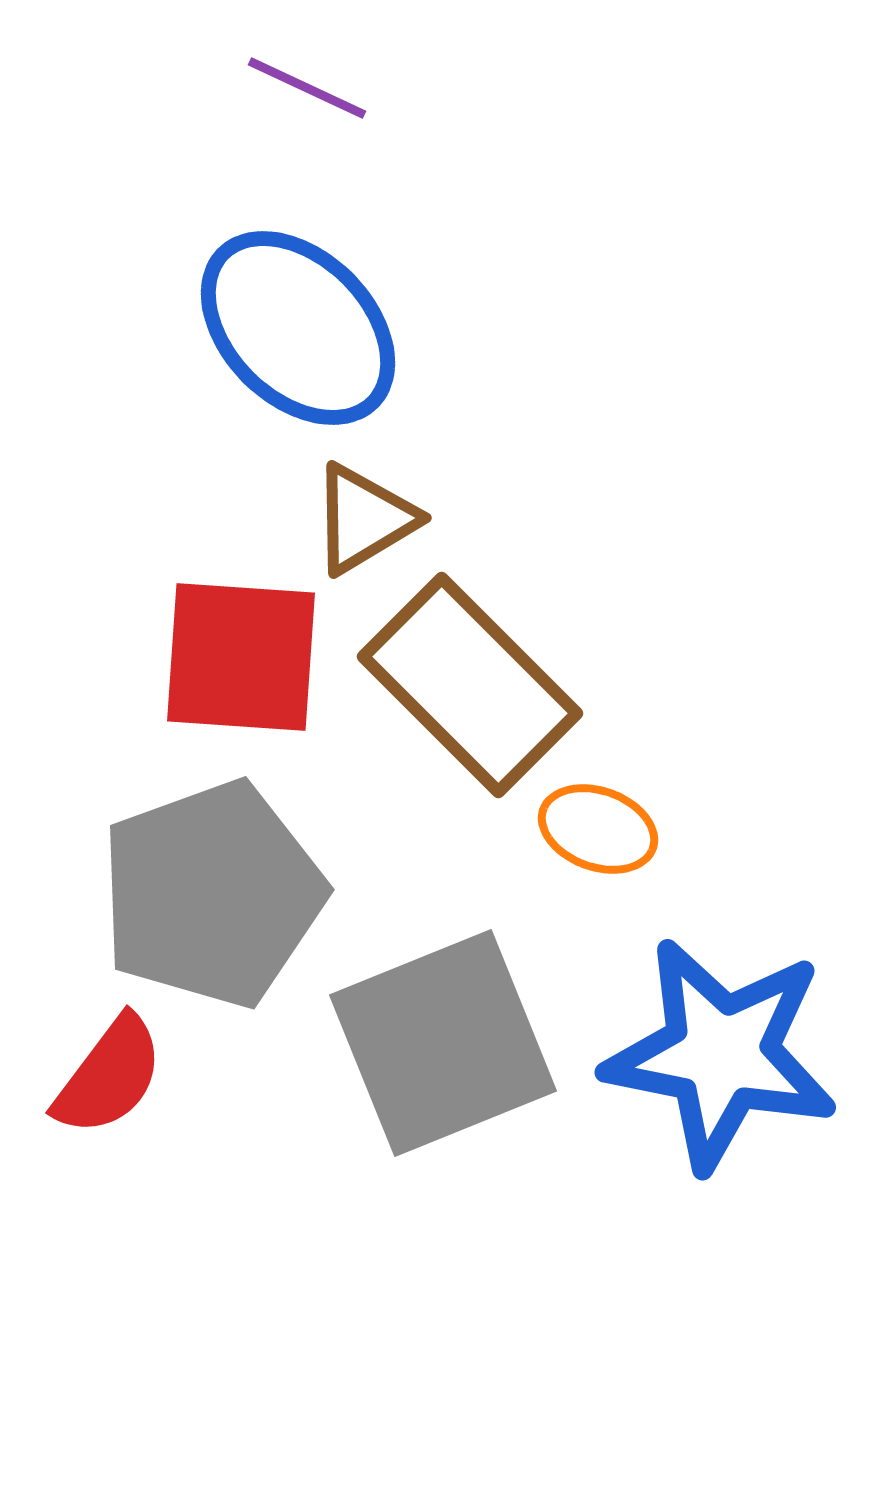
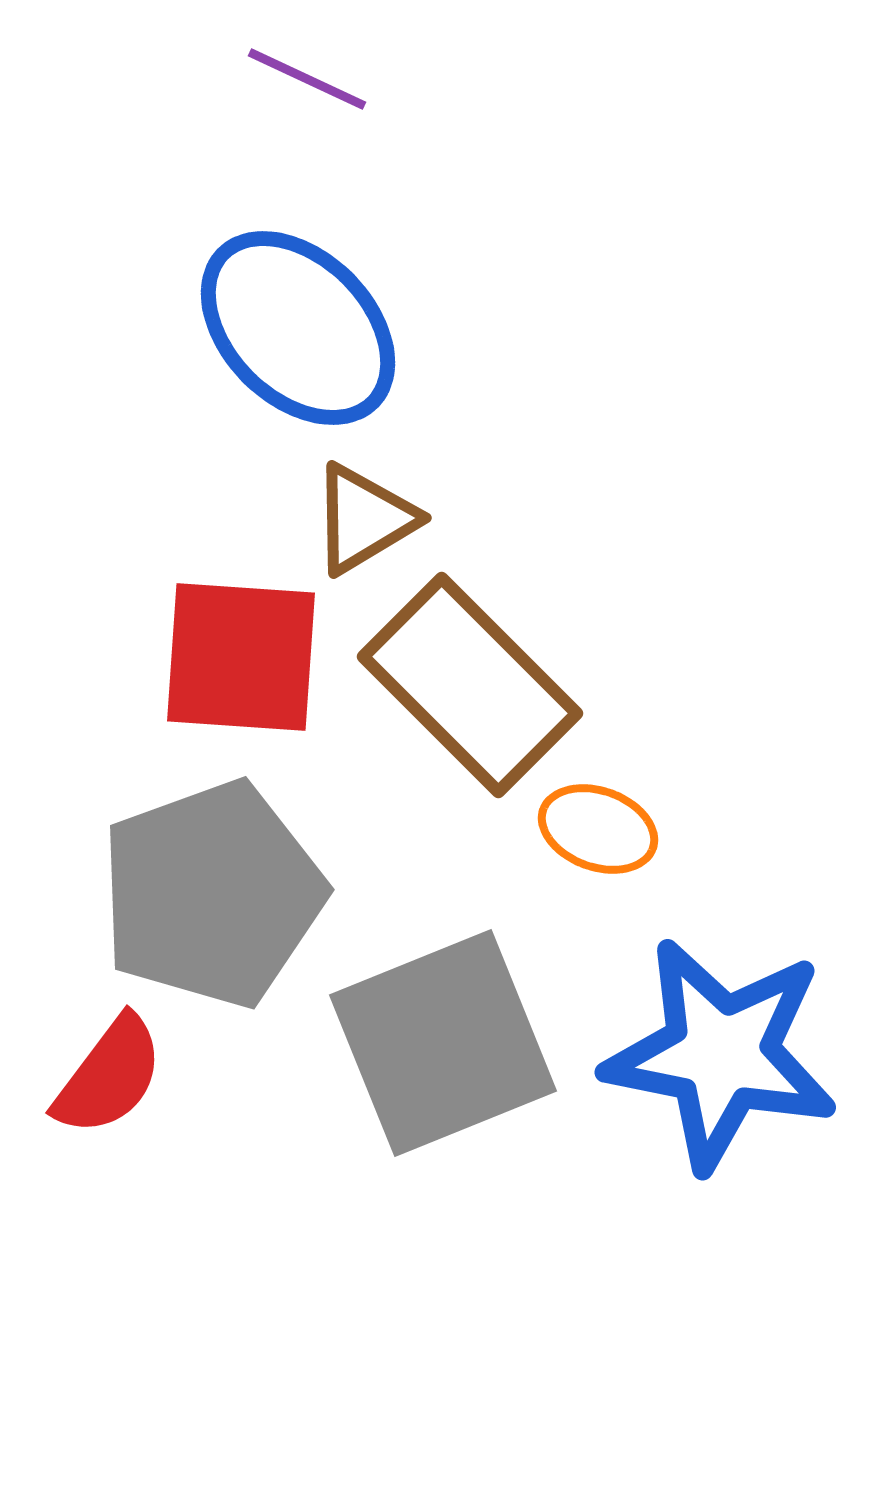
purple line: moved 9 px up
